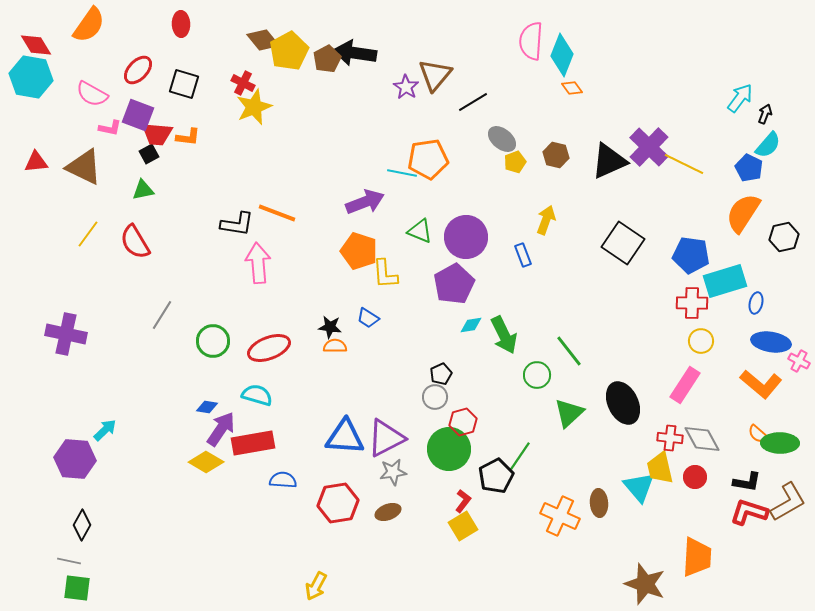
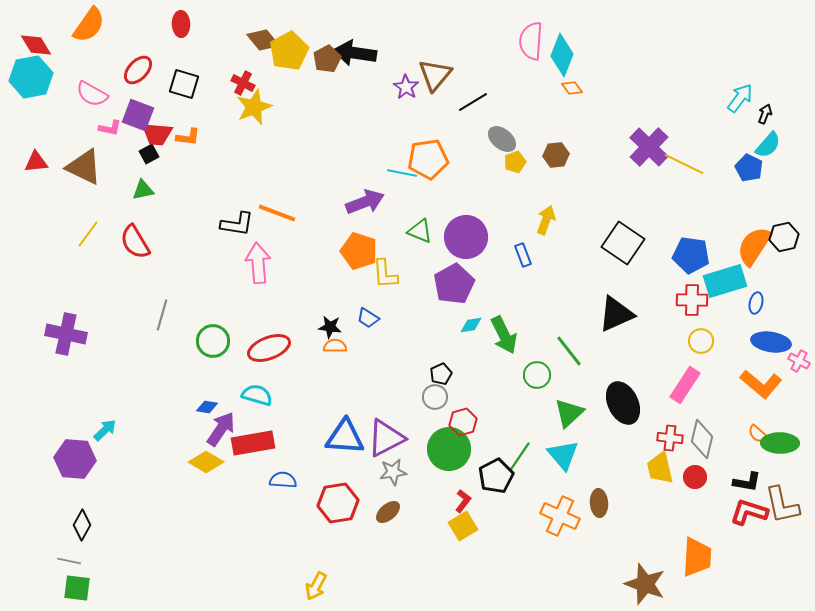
cyan hexagon at (31, 77): rotated 21 degrees counterclockwise
brown hexagon at (556, 155): rotated 20 degrees counterclockwise
black triangle at (609, 161): moved 7 px right, 153 px down
orange semicircle at (743, 213): moved 11 px right, 33 px down
red cross at (692, 303): moved 3 px up
gray line at (162, 315): rotated 16 degrees counterclockwise
gray diamond at (702, 439): rotated 42 degrees clockwise
cyan triangle at (639, 487): moved 76 px left, 32 px up
brown L-shape at (788, 502): moved 6 px left, 3 px down; rotated 108 degrees clockwise
brown ellipse at (388, 512): rotated 20 degrees counterclockwise
